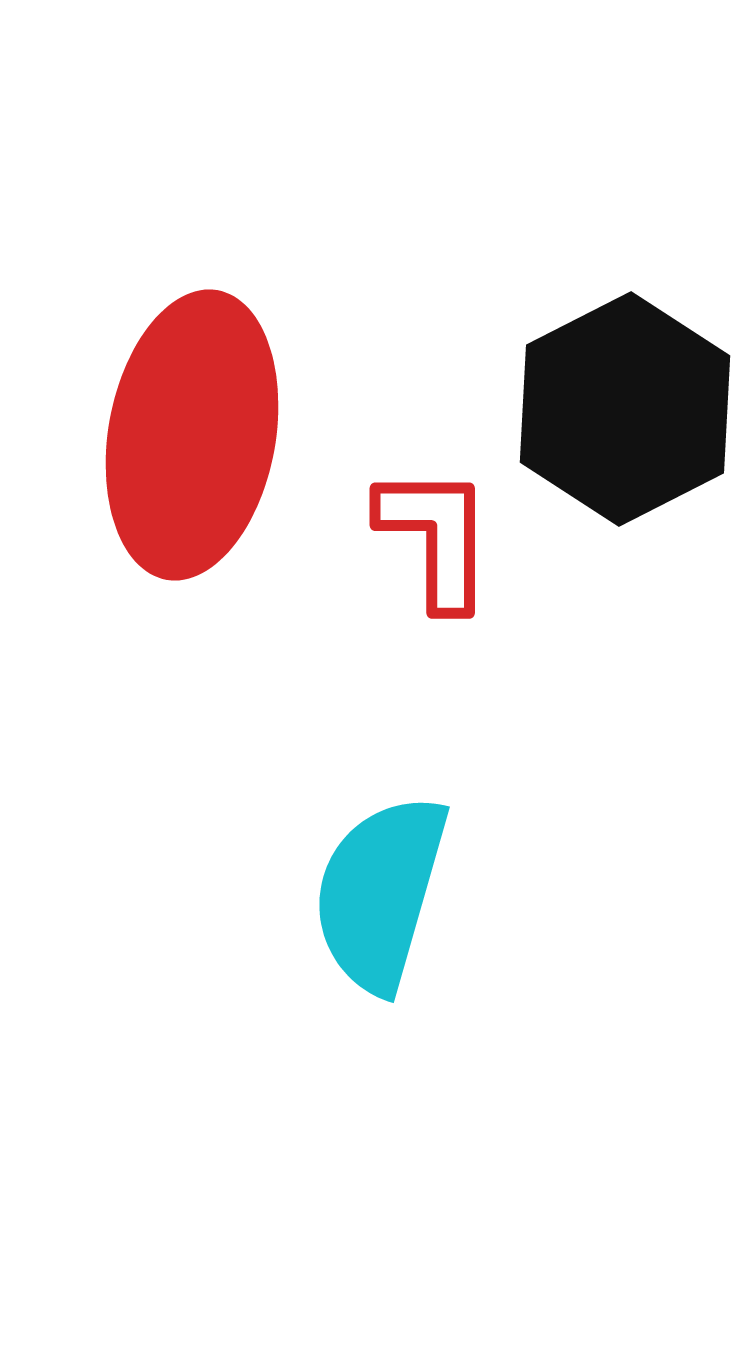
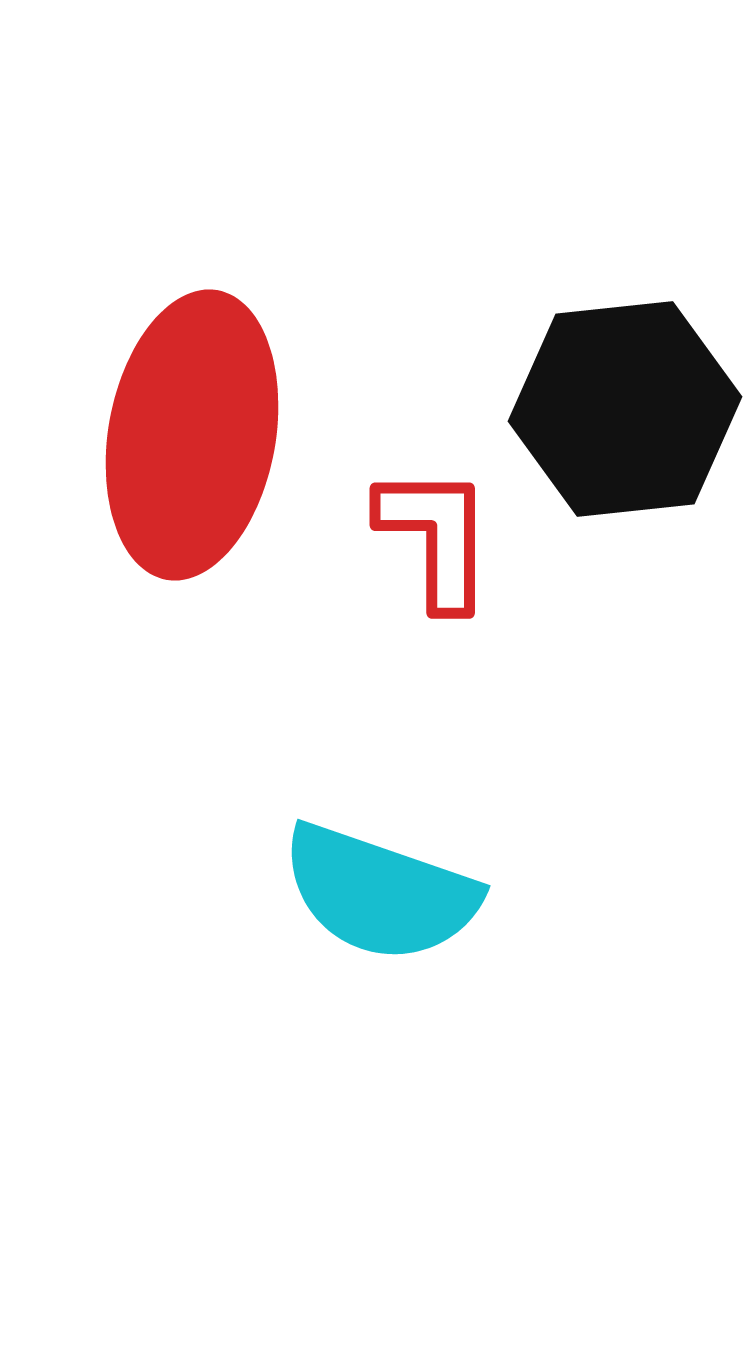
black hexagon: rotated 21 degrees clockwise
cyan semicircle: rotated 87 degrees counterclockwise
